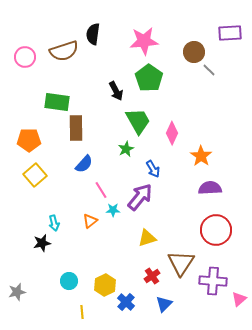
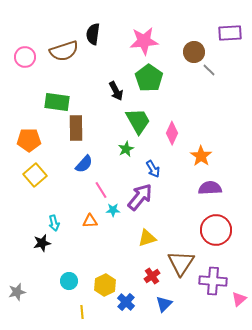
orange triangle: rotated 35 degrees clockwise
